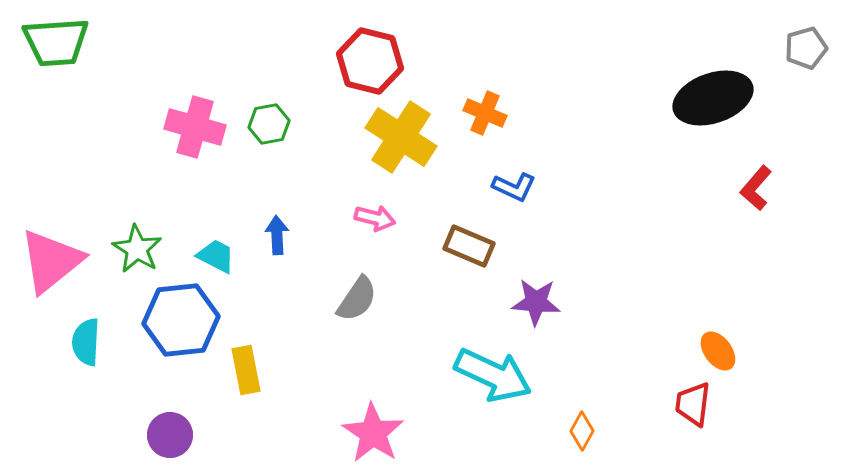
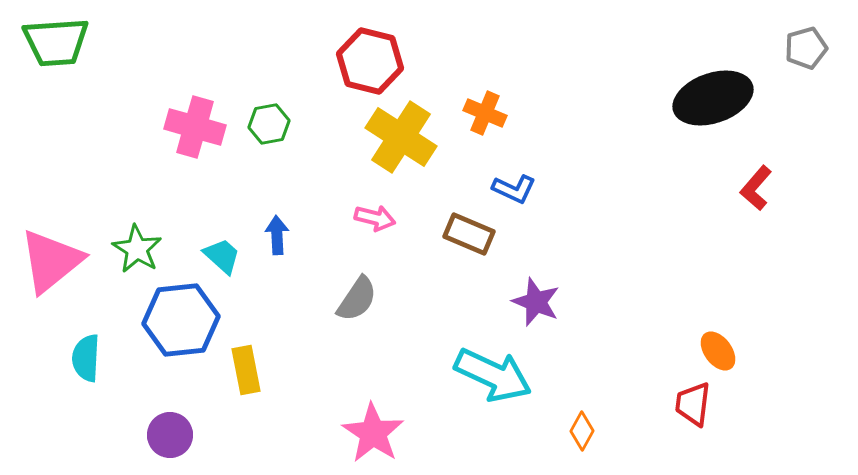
blue L-shape: moved 2 px down
brown rectangle: moved 12 px up
cyan trapezoid: moved 6 px right; rotated 15 degrees clockwise
purple star: rotated 18 degrees clockwise
cyan semicircle: moved 16 px down
